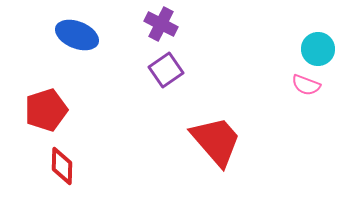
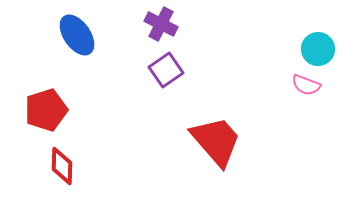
blue ellipse: rotated 33 degrees clockwise
